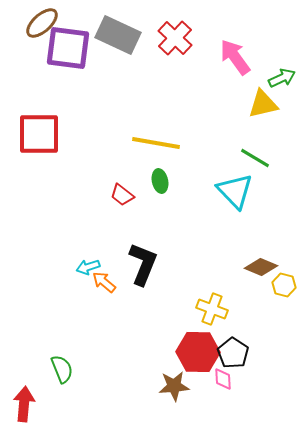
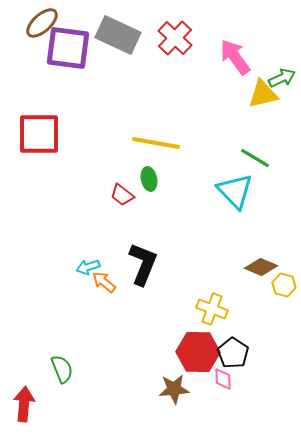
yellow triangle: moved 10 px up
green ellipse: moved 11 px left, 2 px up
brown star: moved 3 px down
